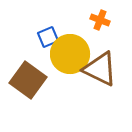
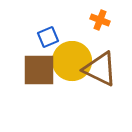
yellow circle: moved 2 px right, 7 px down
brown square: moved 11 px right, 10 px up; rotated 36 degrees counterclockwise
